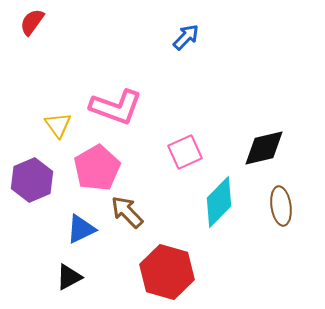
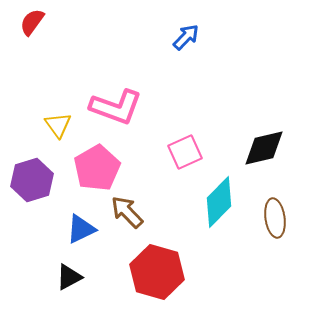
purple hexagon: rotated 6 degrees clockwise
brown ellipse: moved 6 px left, 12 px down
red hexagon: moved 10 px left
